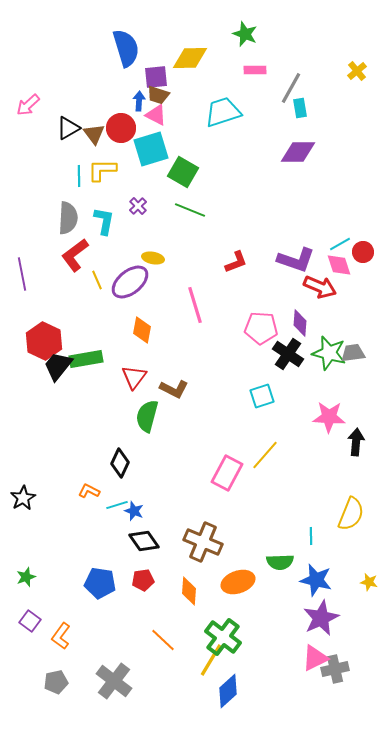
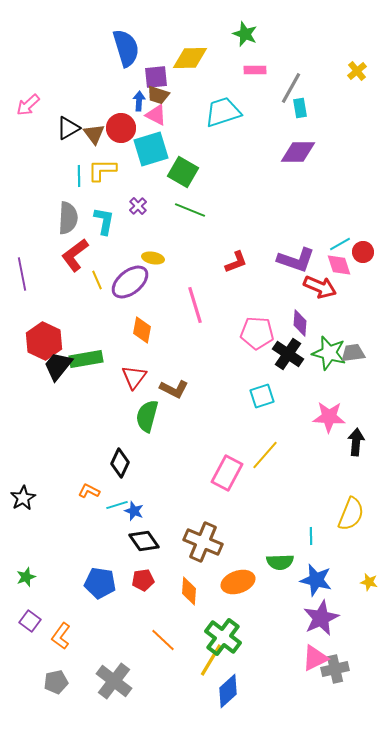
pink pentagon at (261, 328): moved 4 px left, 5 px down
